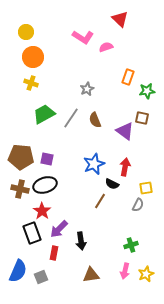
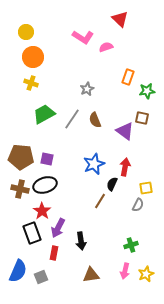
gray line: moved 1 px right, 1 px down
black semicircle: rotated 88 degrees clockwise
purple arrow: moved 1 px left, 1 px up; rotated 18 degrees counterclockwise
